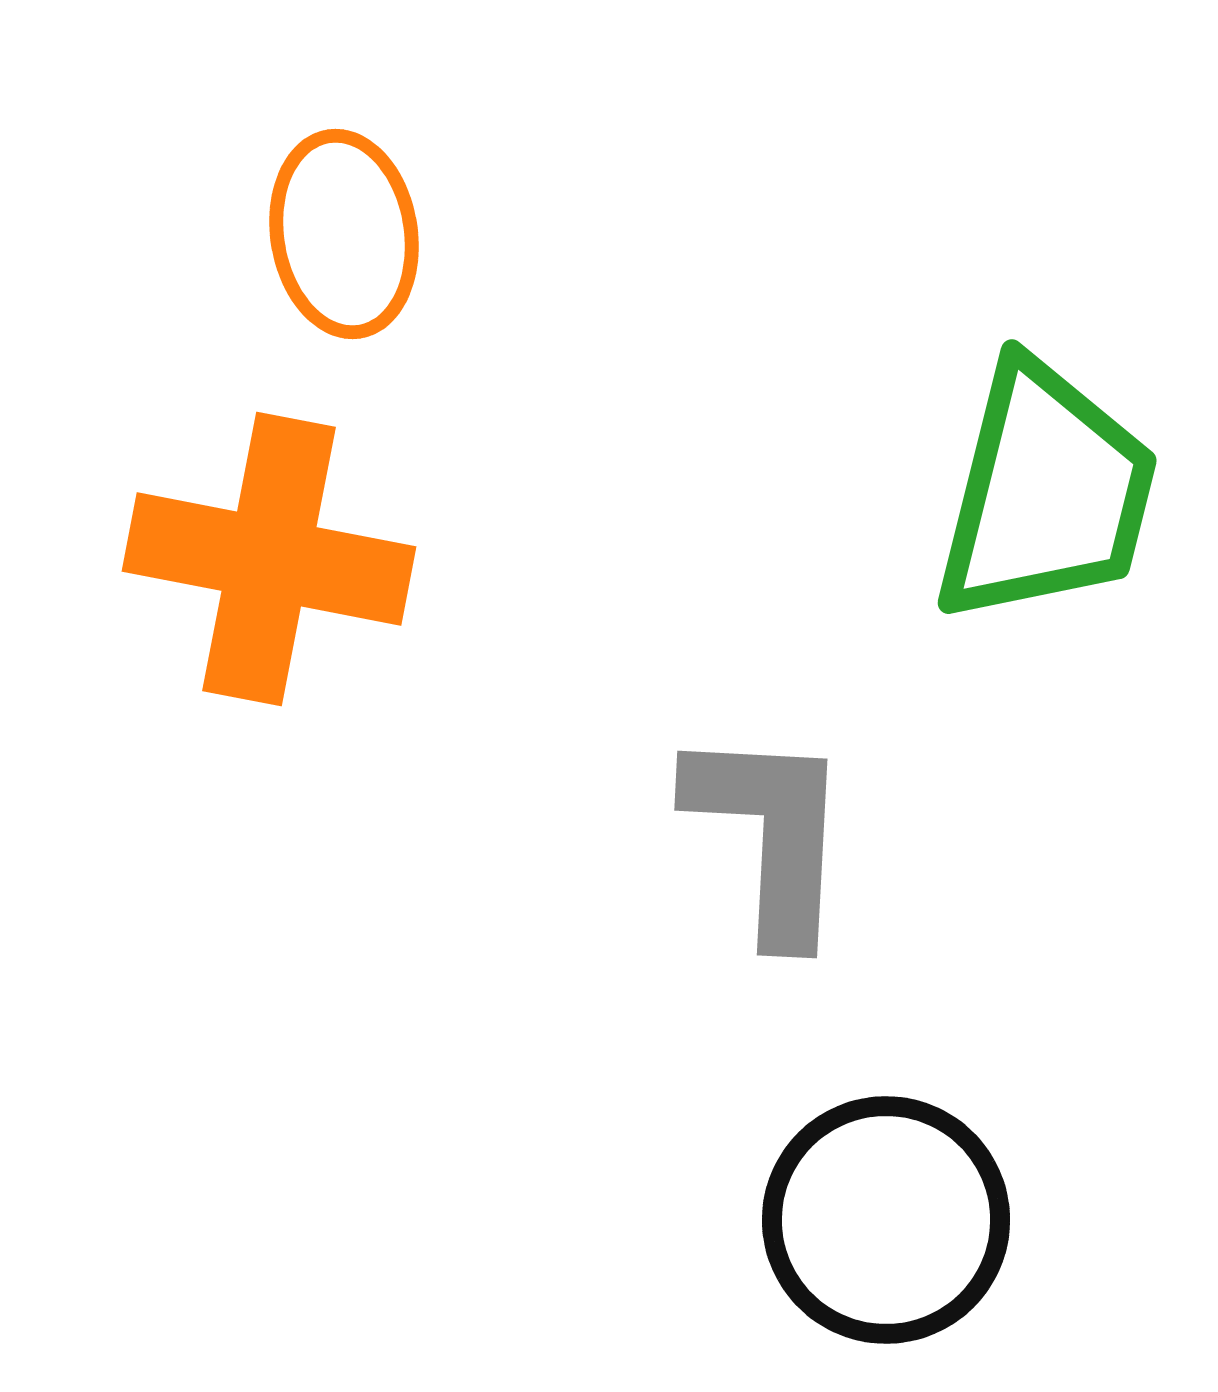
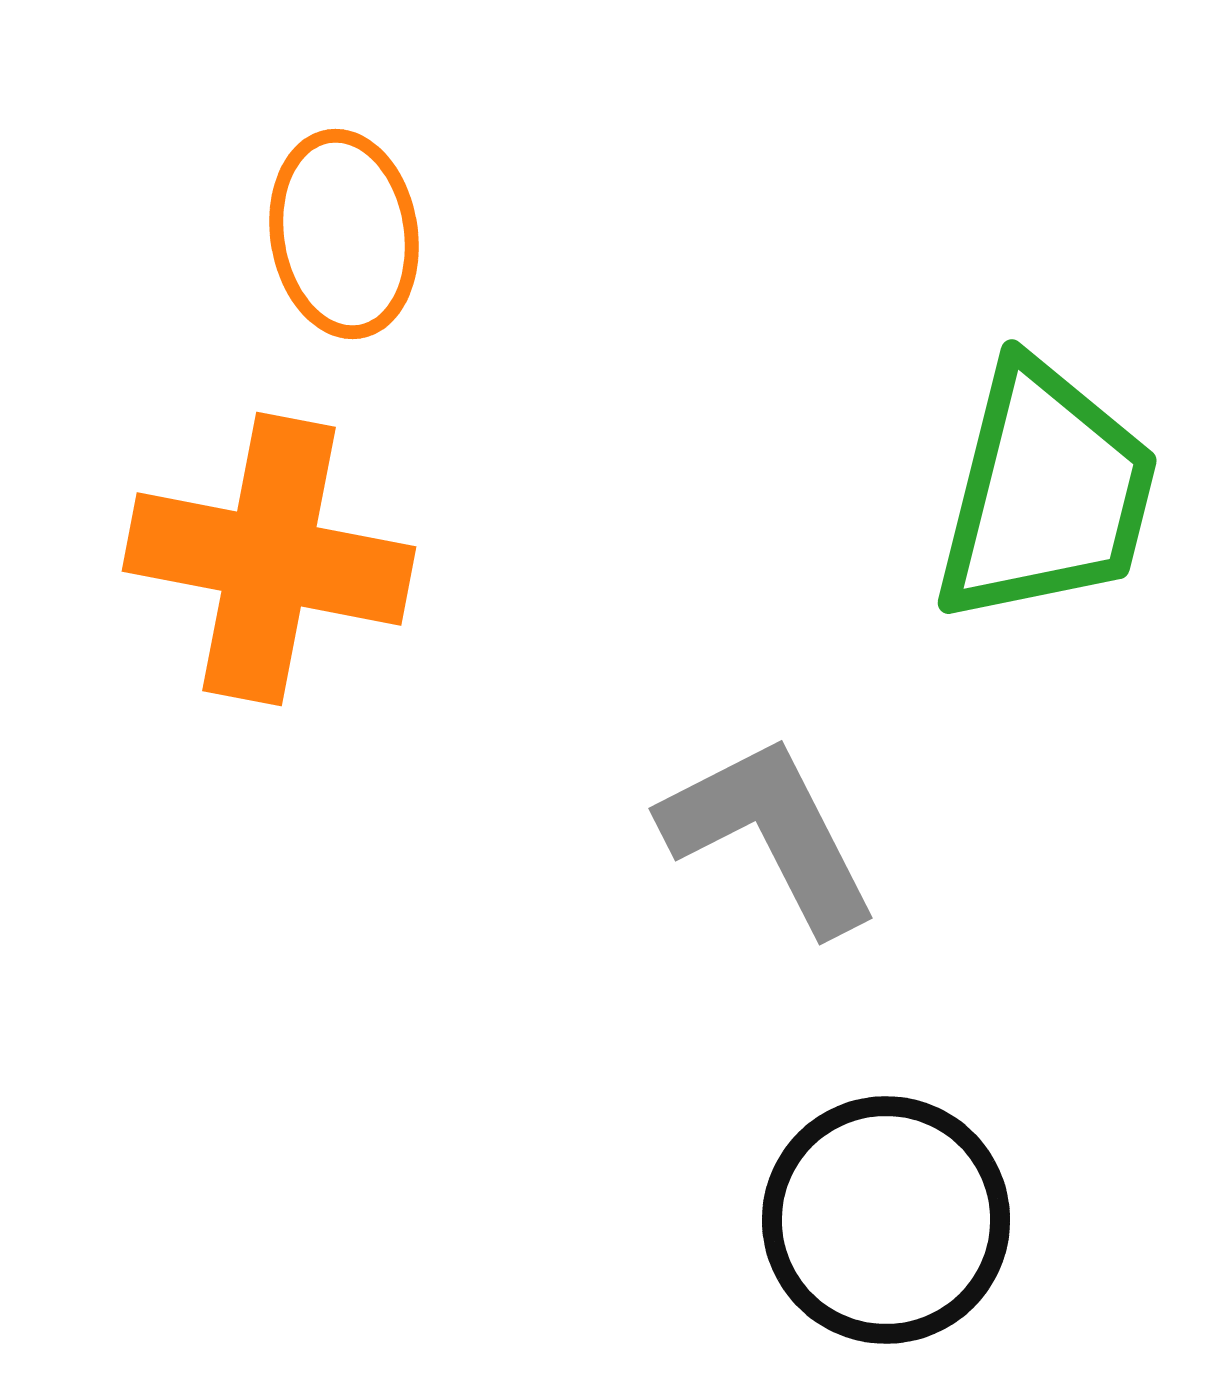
gray L-shape: rotated 30 degrees counterclockwise
